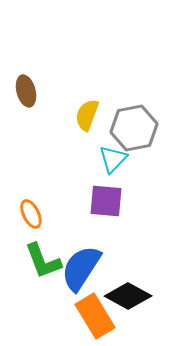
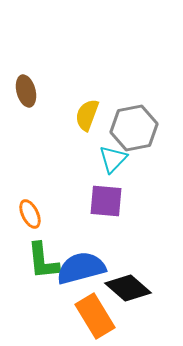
orange ellipse: moved 1 px left
green L-shape: rotated 15 degrees clockwise
blue semicircle: rotated 42 degrees clockwise
black diamond: moved 8 px up; rotated 12 degrees clockwise
